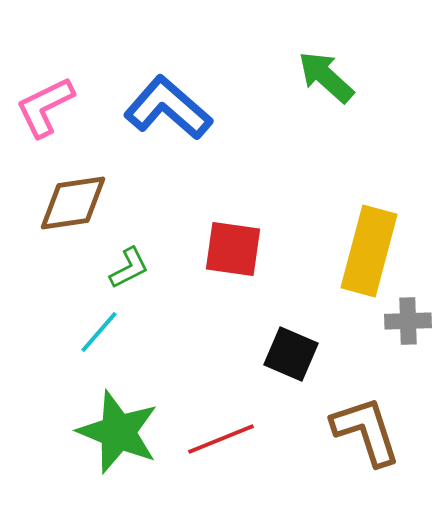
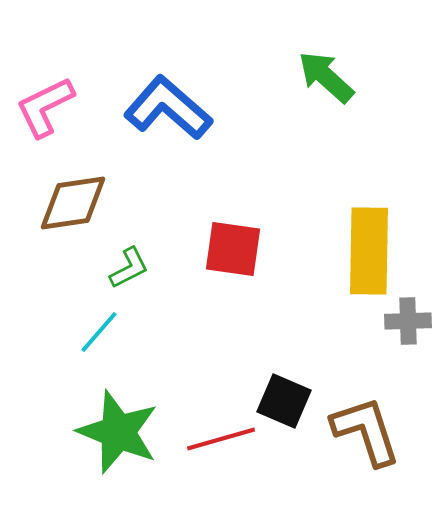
yellow rectangle: rotated 14 degrees counterclockwise
black square: moved 7 px left, 47 px down
red line: rotated 6 degrees clockwise
